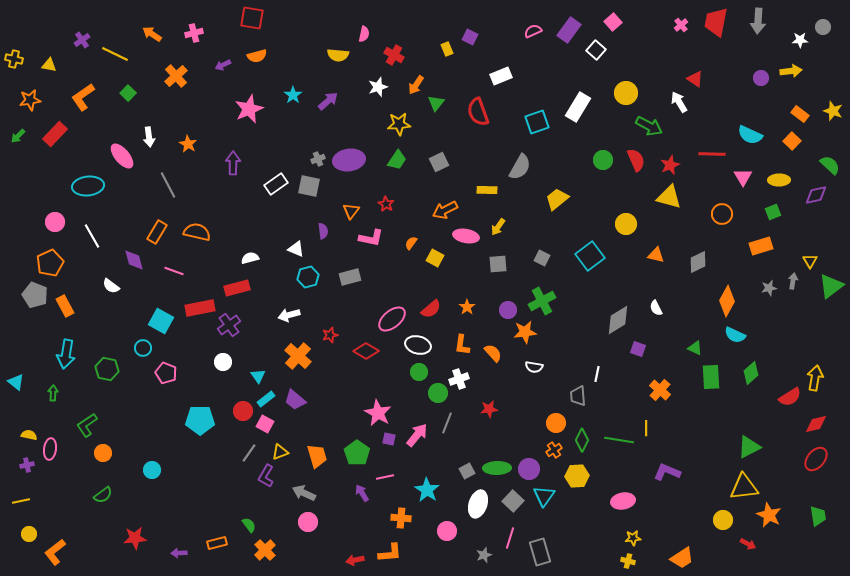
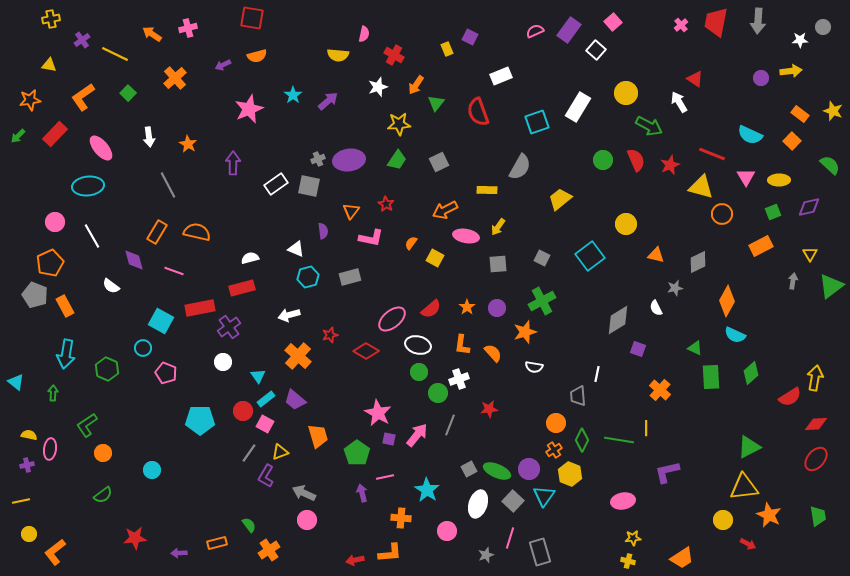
pink semicircle at (533, 31): moved 2 px right
pink cross at (194, 33): moved 6 px left, 5 px up
yellow cross at (14, 59): moved 37 px right, 40 px up; rotated 24 degrees counterclockwise
orange cross at (176, 76): moved 1 px left, 2 px down
red line at (712, 154): rotated 20 degrees clockwise
pink ellipse at (122, 156): moved 21 px left, 8 px up
pink triangle at (743, 177): moved 3 px right
purple diamond at (816, 195): moved 7 px left, 12 px down
yellow triangle at (669, 197): moved 32 px right, 10 px up
yellow trapezoid at (557, 199): moved 3 px right
orange rectangle at (761, 246): rotated 10 degrees counterclockwise
yellow triangle at (810, 261): moved 7 px up
red rectangle at (237, 288): moved 5 px right
gray star at (769, 288): moved 94 px left
purple circle at (508, 310): moved 11 px left, 2 px up
purple cross at (229, 325): moved 2 px down
orange star at (525, 332): rotated 10 degrees counterclockwise
green hexagon at (107, 369): rotated 10 degrees clockwise
gray line at (447, 423): moved 3 px right, 2 px down
red diamond at (816, 424): rotated 10 degrees clockwise
orange trapezoid at (317, 456): moved 1 px right, 20 px up
green ellipse at (497, 468): moved 3 px down; rotated 24 degrees clockwise
gray square at (467, 471): moved 2 px right, 2 px up
purple L-shape at (667, 472): rotated 36 degrees counterclockwise
yellow hexagon at (577, 476): moved 7 px left, 2 px up; rotated 25 degrees clockwise
purple arrow at (362, 493): rotated 18 degrees clockwise
pink circle at (308, 522): moved 1 px left, 2 px up
orange cross at (265, 550): moved 4 px right; rotated 10 degrees clockwise
gray star at (484, 555): moved 2 px right
